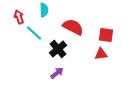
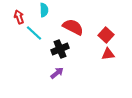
red square: rotated 35 degrees clockwise
black cross: moved 2 px right; rotated 18 degrees clockwise
red triangle: moved 7 px right
